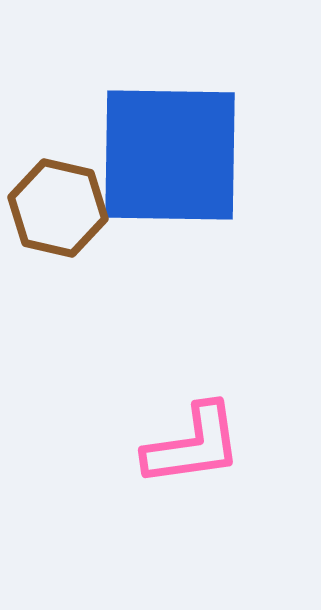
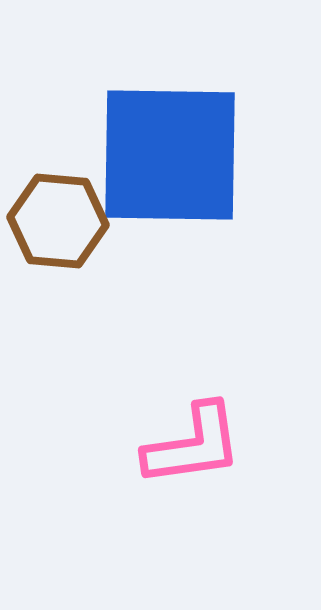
brown hexagon: moved 13 px down; rotated 8 degrees counterclockwise
